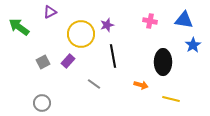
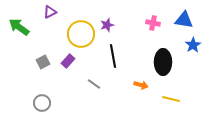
pink cross: moved 3 px right, 2 px down
